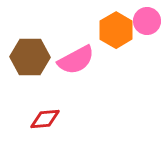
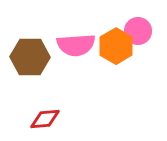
pink circle: moved 9 px left, 10 px down
orange hexagon: moved 16 px down
pink semicircle: moved 15 px up; rotated 24 degrees clockwise
